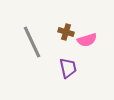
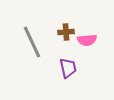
brown cross: rotated 21 degrees counterclockwise
pink semicircle: rotated 12 degrees clockwise
